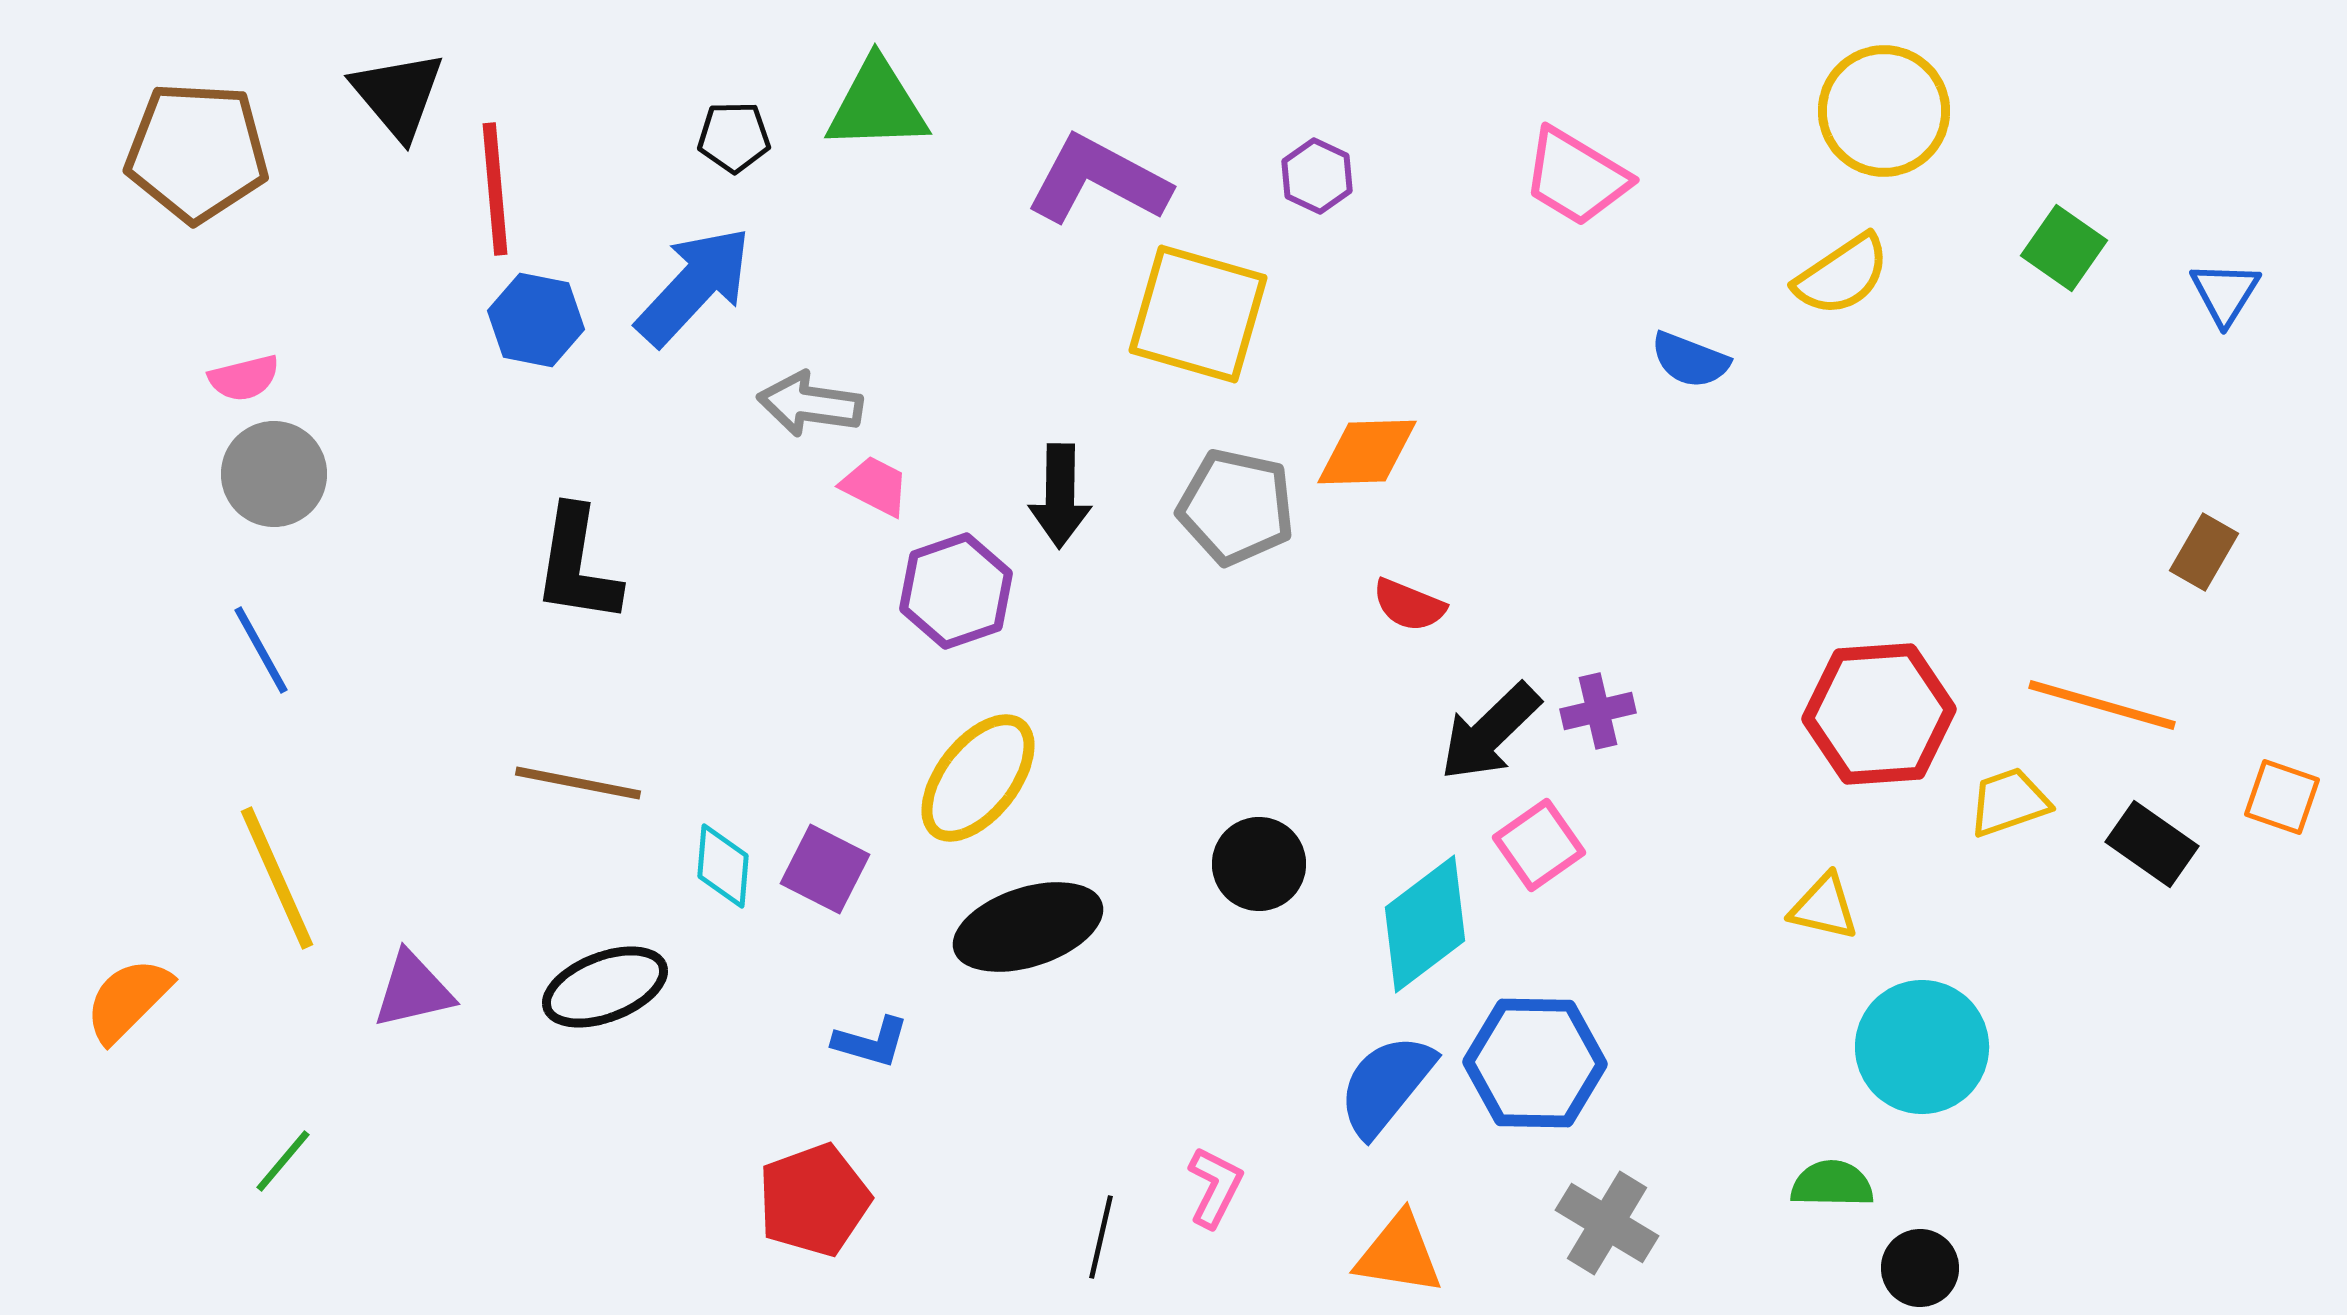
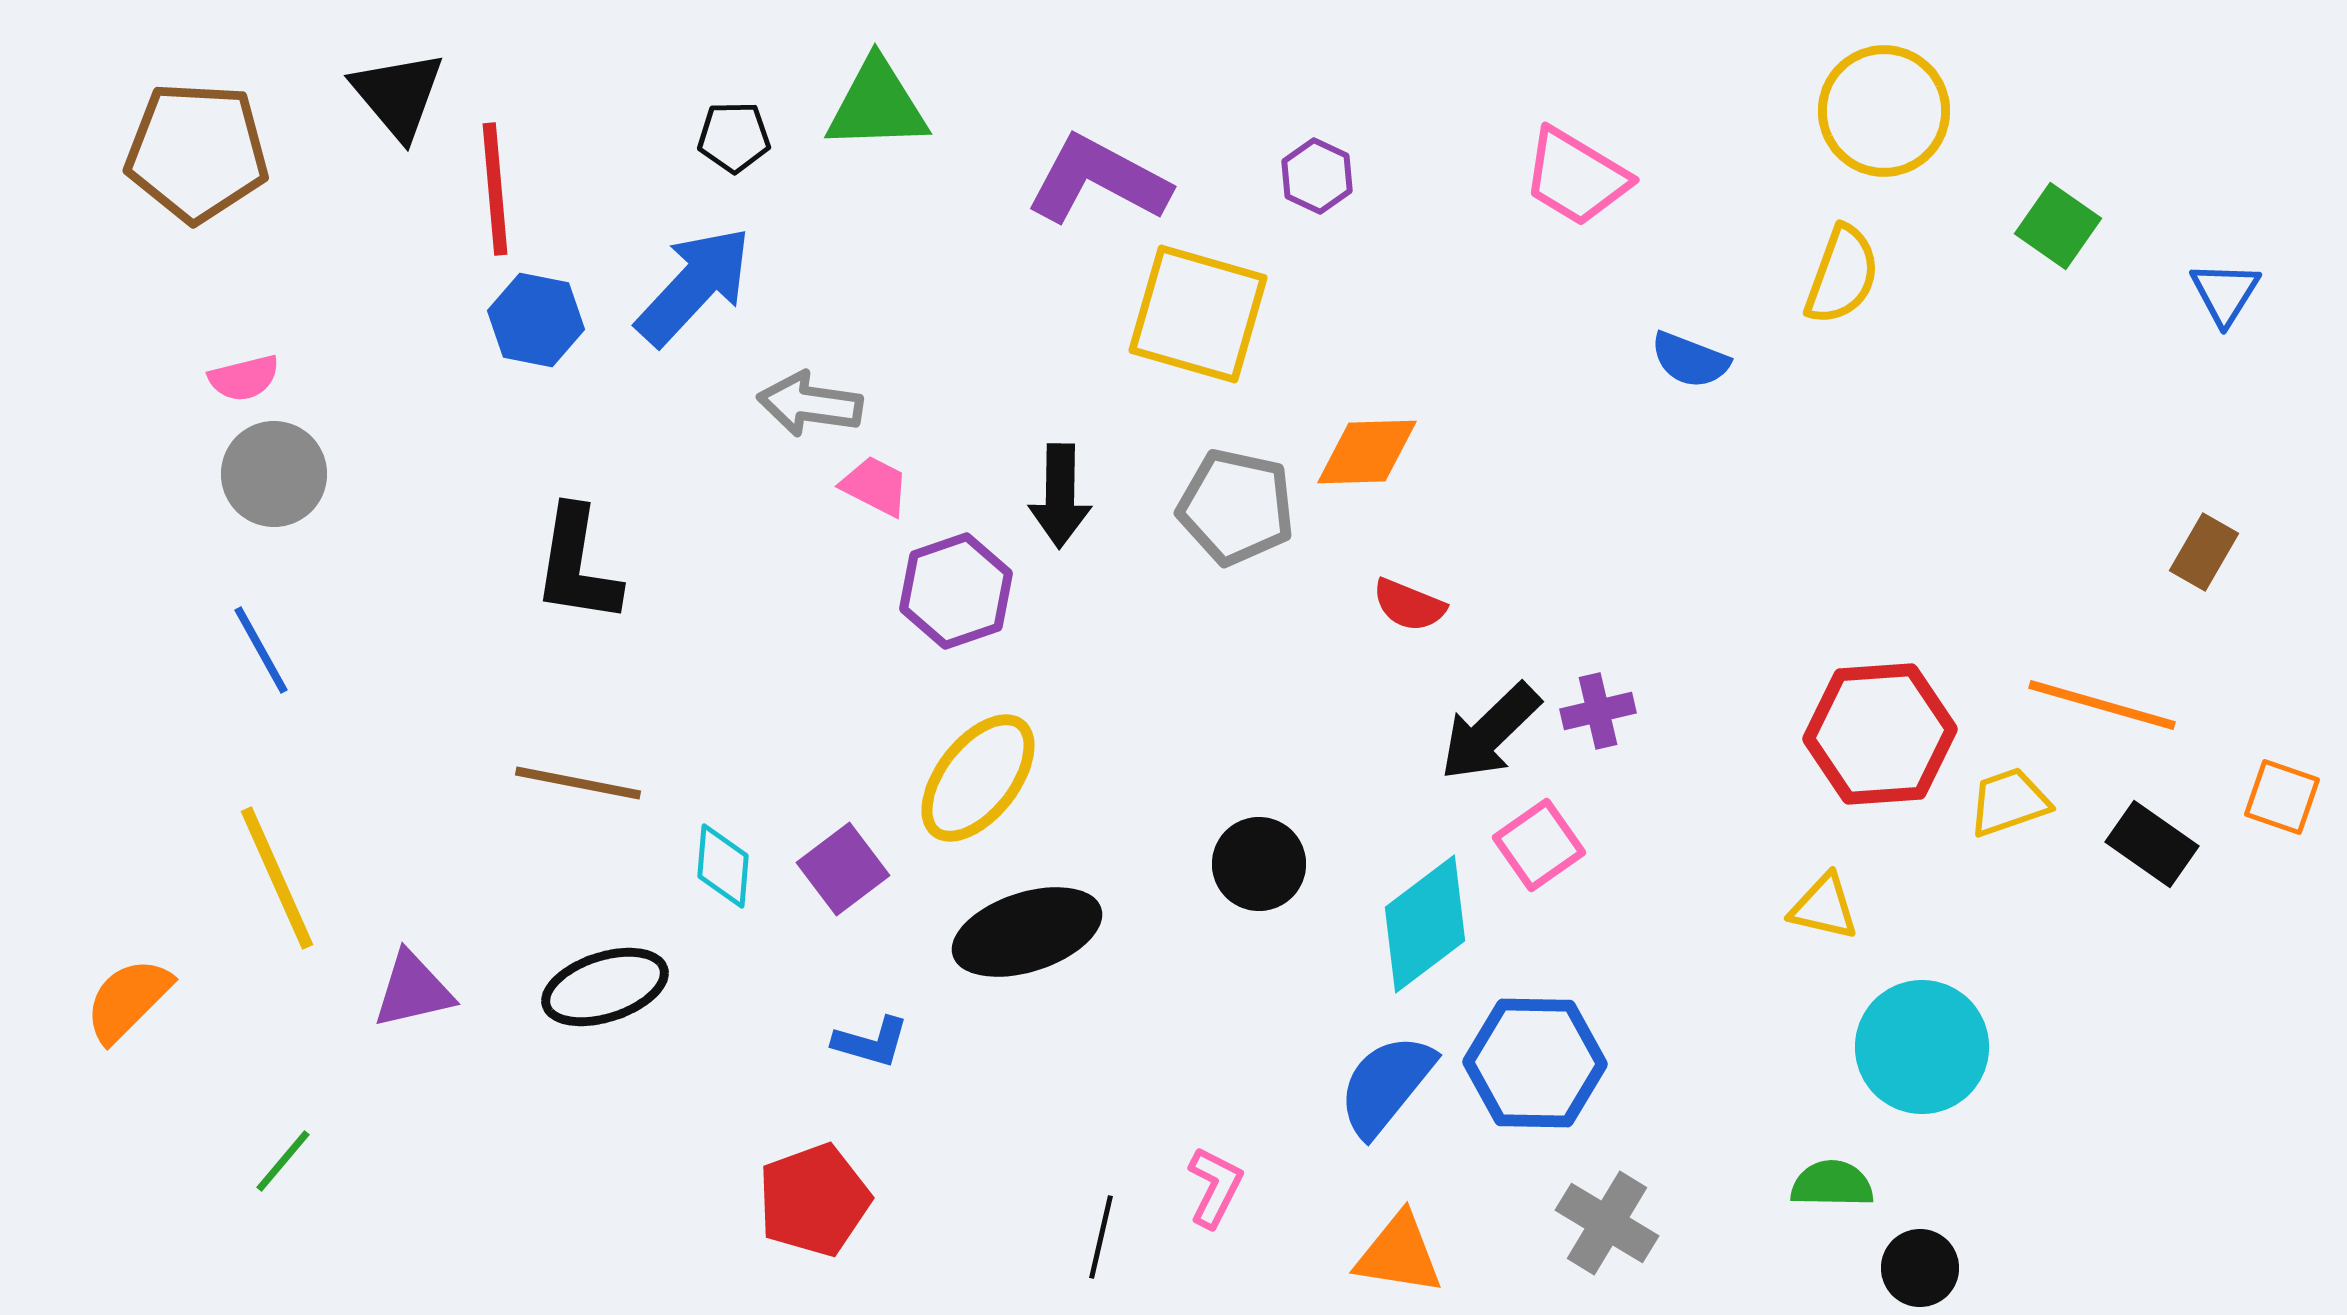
green square at (2064, 248): moved 6 px left, 22 px up
yellow semicircle at (1842, 275): rotated 36 degrees counterclockwise
red hexagon at (1879, 714): moved 1 px right, 20 px down
purple square at (825, 869): moved 18 px right; rotated 26 degrees clockwise
black ellipse at (1028, 927): moved 1 px left, 5 px down
black ellipse at (605, 987): rotated 3 degrees clockwise
